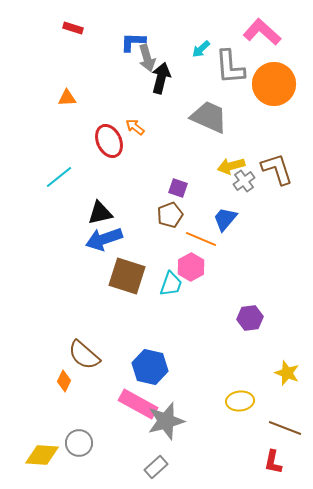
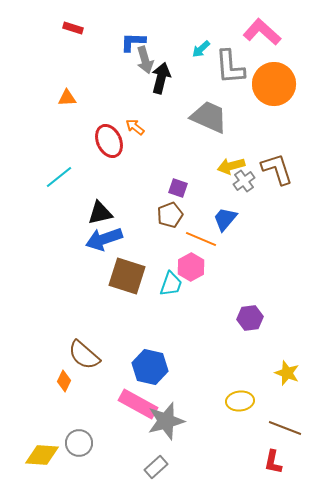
gray arrow: moved 2 px left, 2 px down
